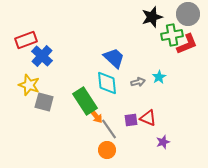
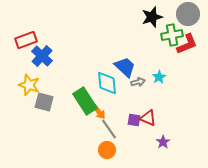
blue trapezoid: moved 11 px right, 9 px down
orange arrow: moved 3 px right, 4 px up
purple square: moved 3 px right; rotated 16 degrees clockwise
purple star: rotated 16 degrees counterclockwise
